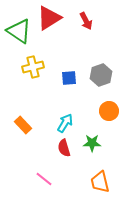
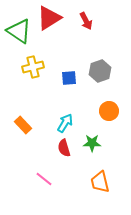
gray hexagon: moved 1 px left, 4 px up
